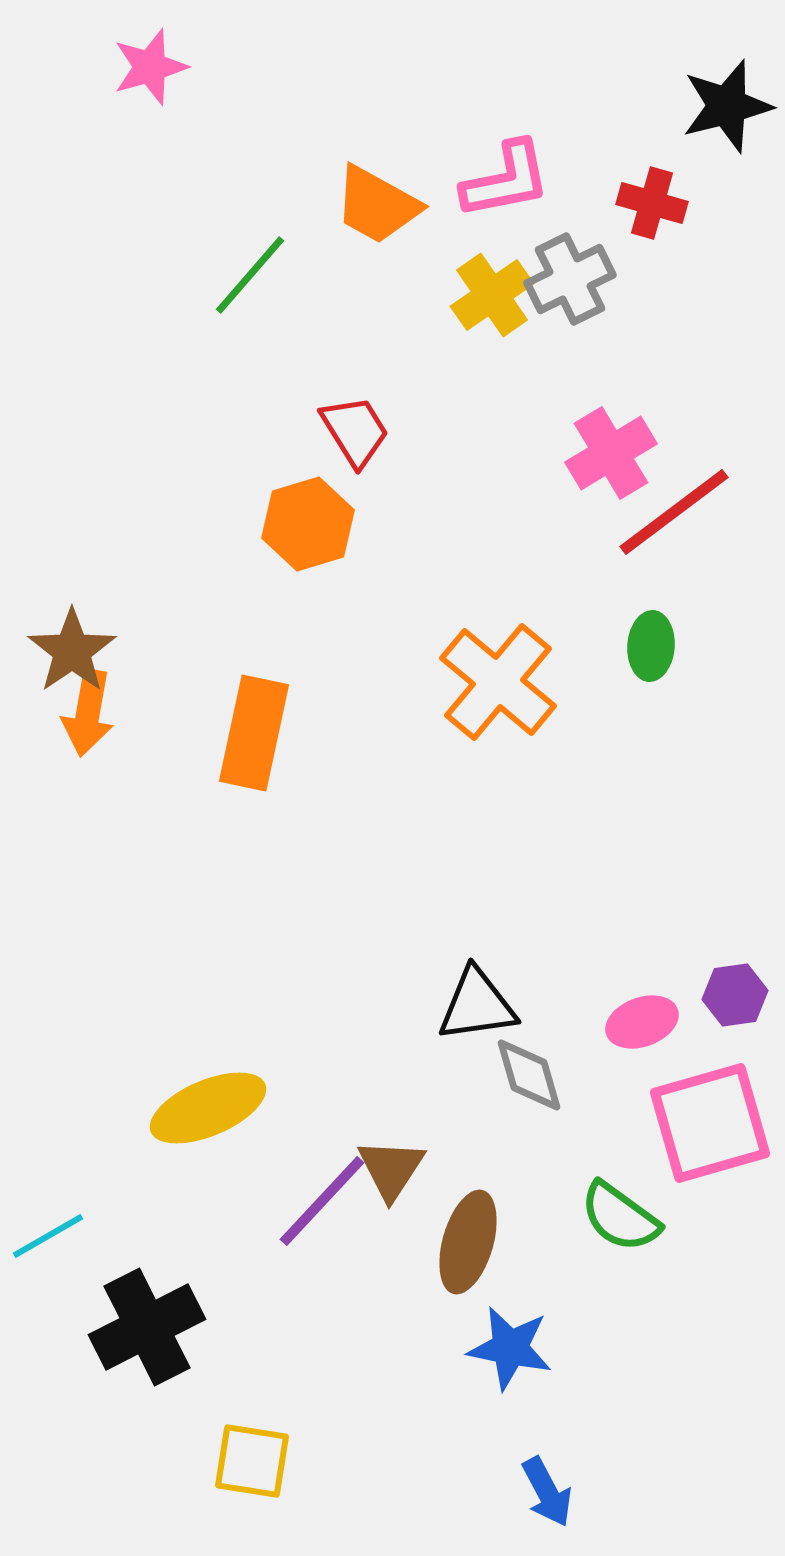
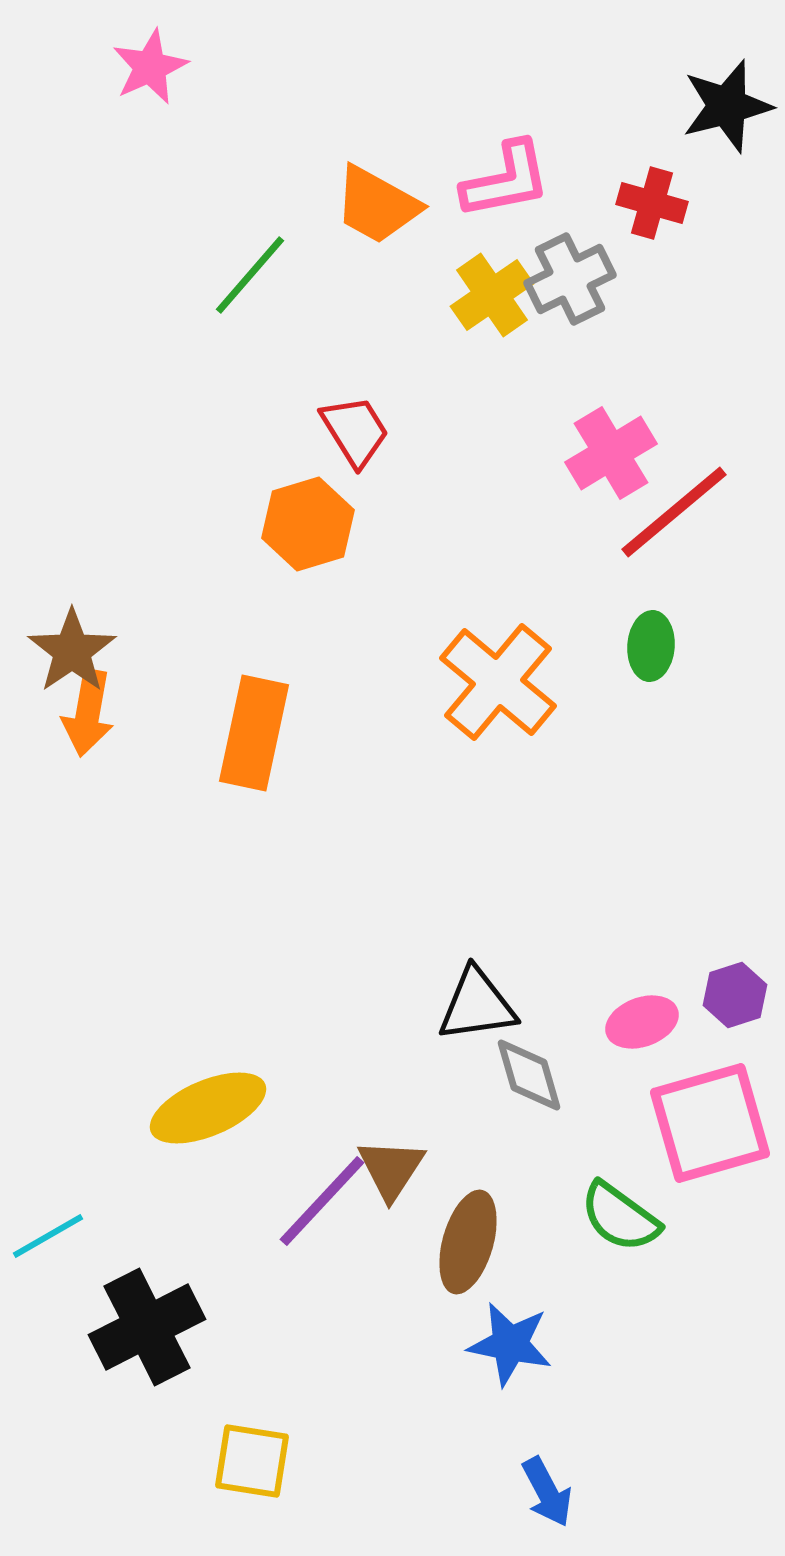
pink star: rotated 8 degrees counterclockwise
red line: rotated 3 degrees counterclockwise
purple hexagon: rotated 10 degrees counterclockwise
blue star: moved 4 px up
